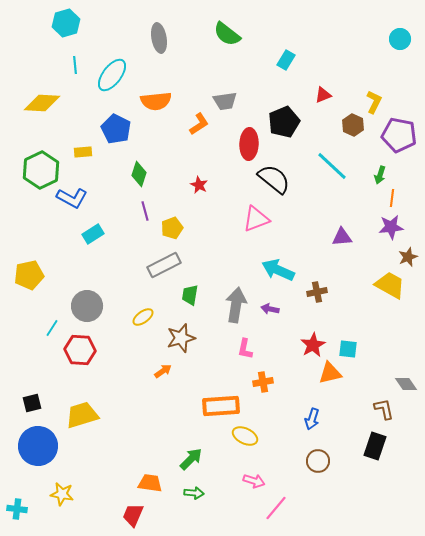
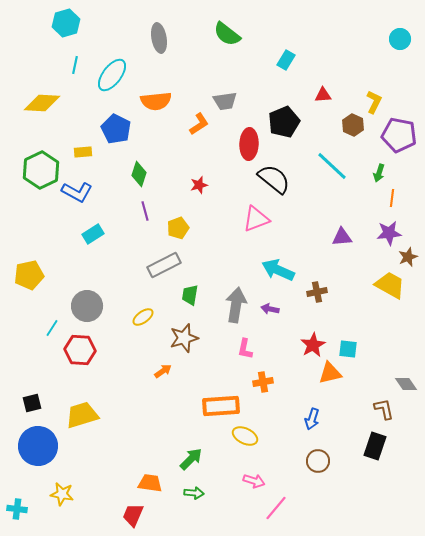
cyan line at (75, 65): rotated 18 degrees clockwise
red triangle at (323, 95): rotated 18 degrees clockwise
green arrow at (380, 175): moved 1 px left, 2 px up
red star at (199, 185): rotated 30 degrees clockwise
blue L-shape at (72, 198): moved 5 px right, 6 px up
purple star at (391, 227): moved 2 px left, 6 px down
yellow pentagon at (172, 228): moved 6 px right
brown star at (181, 338): moved 3 px right
